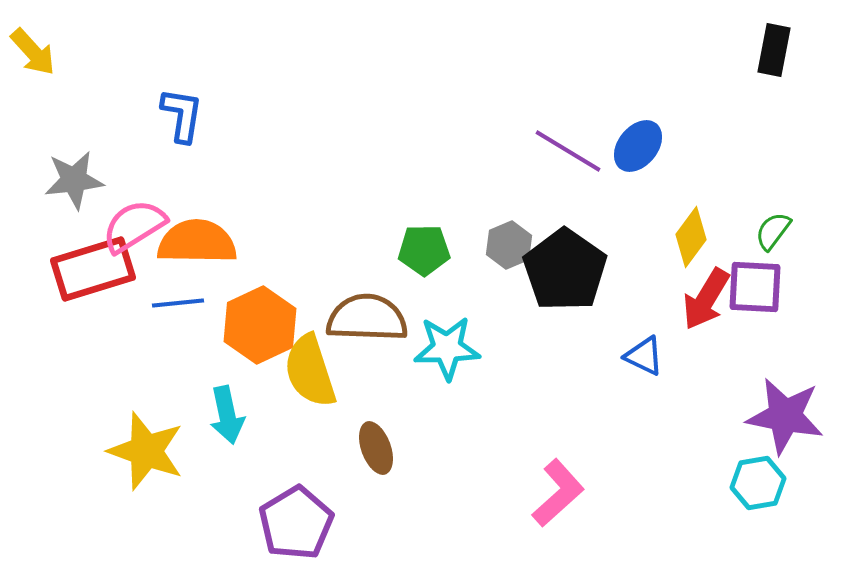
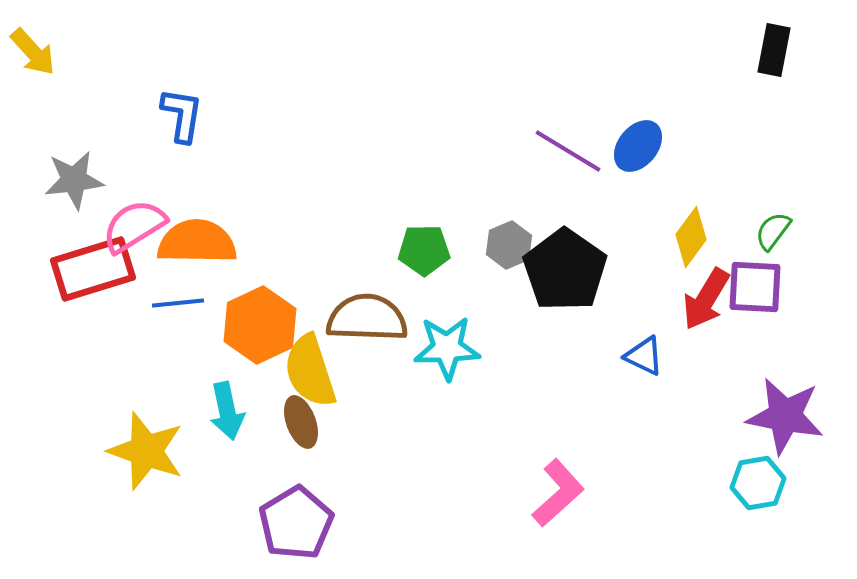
cyan arrow: moved 4 px up
brown ellipse: moved 75 px left, 26 px up
